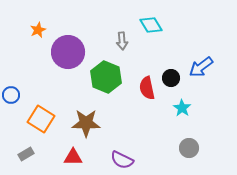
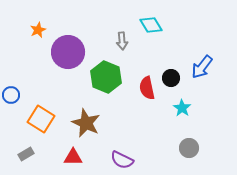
blue arrow: moved 1 px right; rotated 15 degrees counterclockwise
brown star: rotated 24 degrees clockwise
